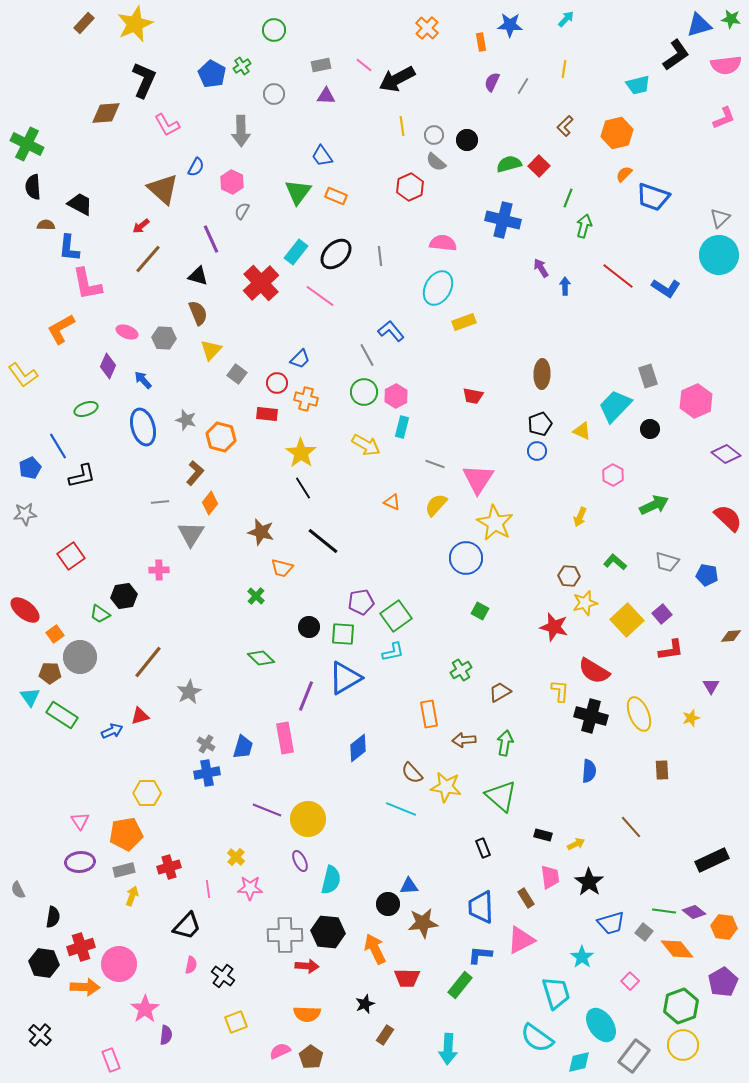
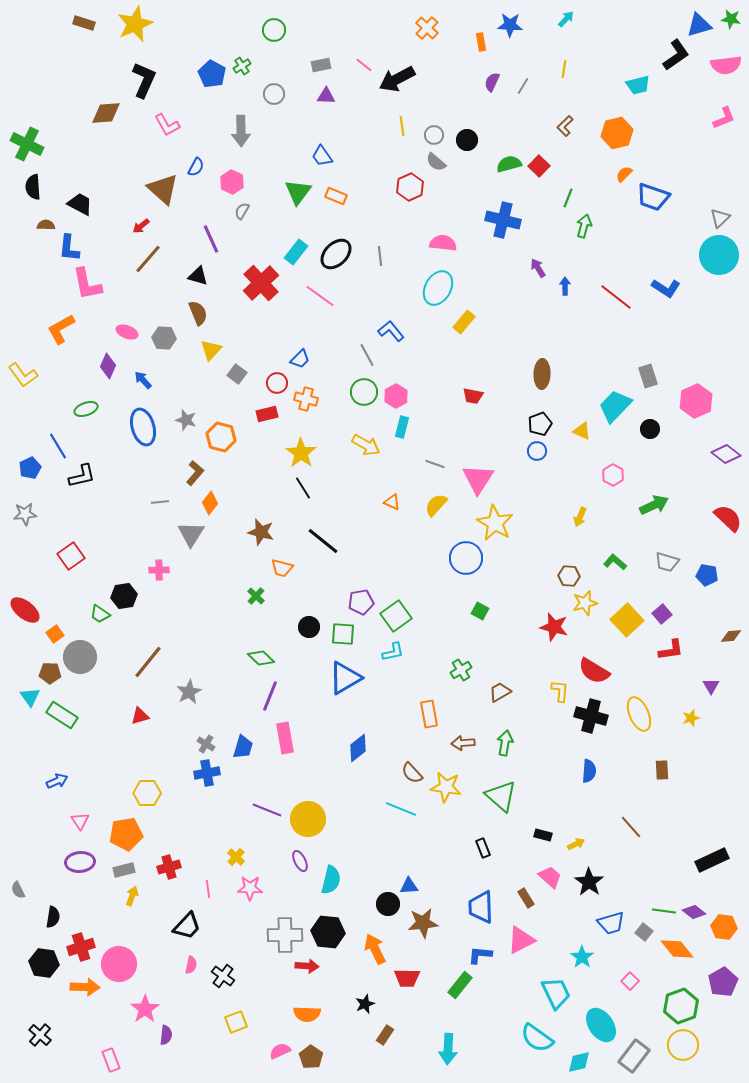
brown rectangle at (84, 23): rotated 65 degrees clockwise
purple arrow at (541, 268): moved 3 px left
red line at (618, 276): moved 2 px left, 21 px down
yellow rectangle at (464, 322): rotated 30 degrees counterclockwise
red rectangle at (267, 414): rotated 20 degrees counterclockwise
purple line at (306, 696): moved 36 px left
blue arrow at (112, 731): moved 55 px left, 50 px down
brown arrow at (464, 740): moved 1 px left, 3 px down
pink trapezoid at (550, 877): rotated 40 degrees counterclockwise
cyan trapezoid at (556, 993): rotated 8 degrees counterclockwise
